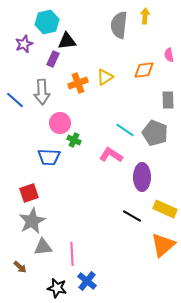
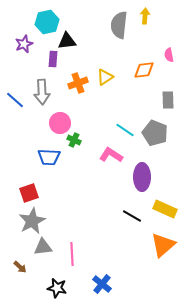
purple rectangle: rotated 21 degrees counterclockwise
blue cross: moved 15 px right, 3 px down
